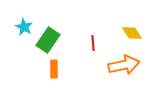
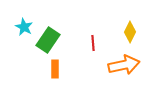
yellow diamond: moved 2 px left, 1 px up; rotated 60 degrees clockwise
orange rectangle: moved 1 px right
